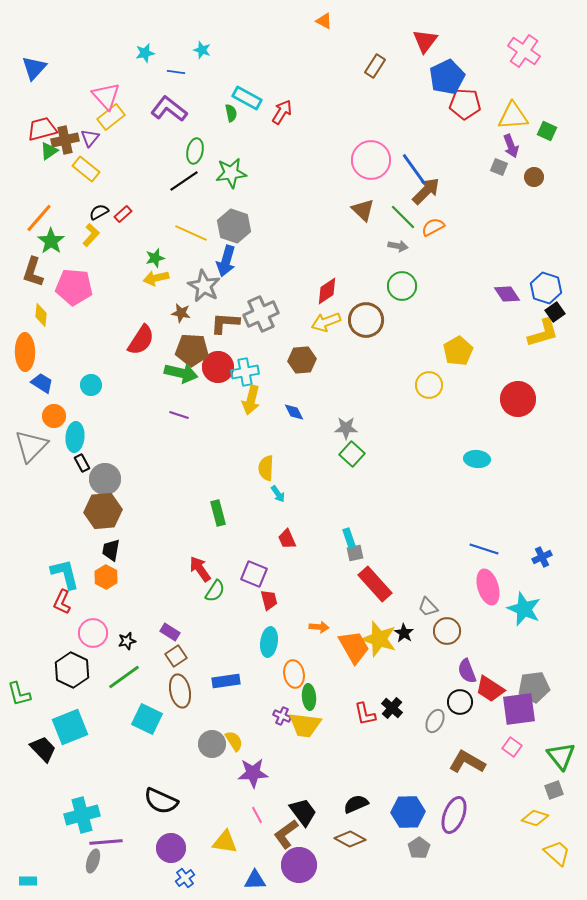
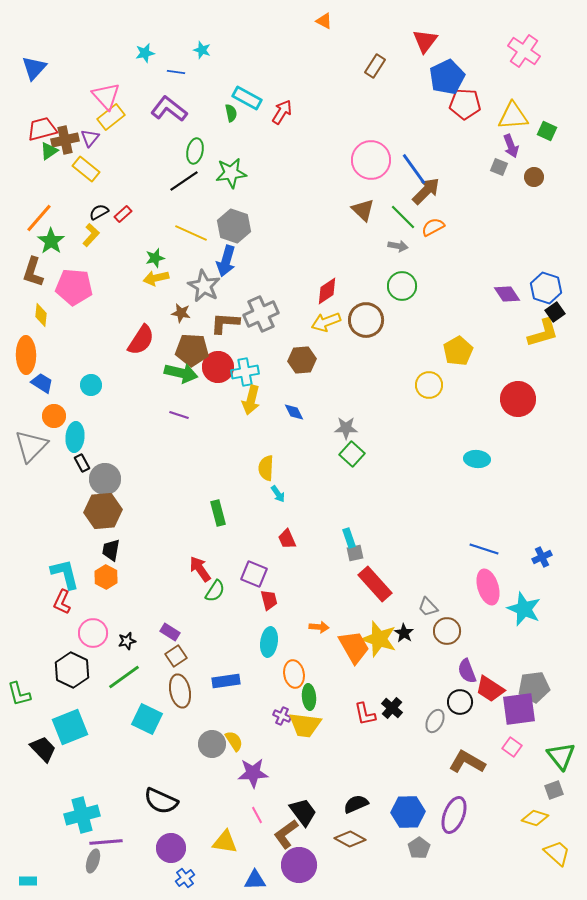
orange ellipse at (25, 352): moved 1 px right, 3 px down
